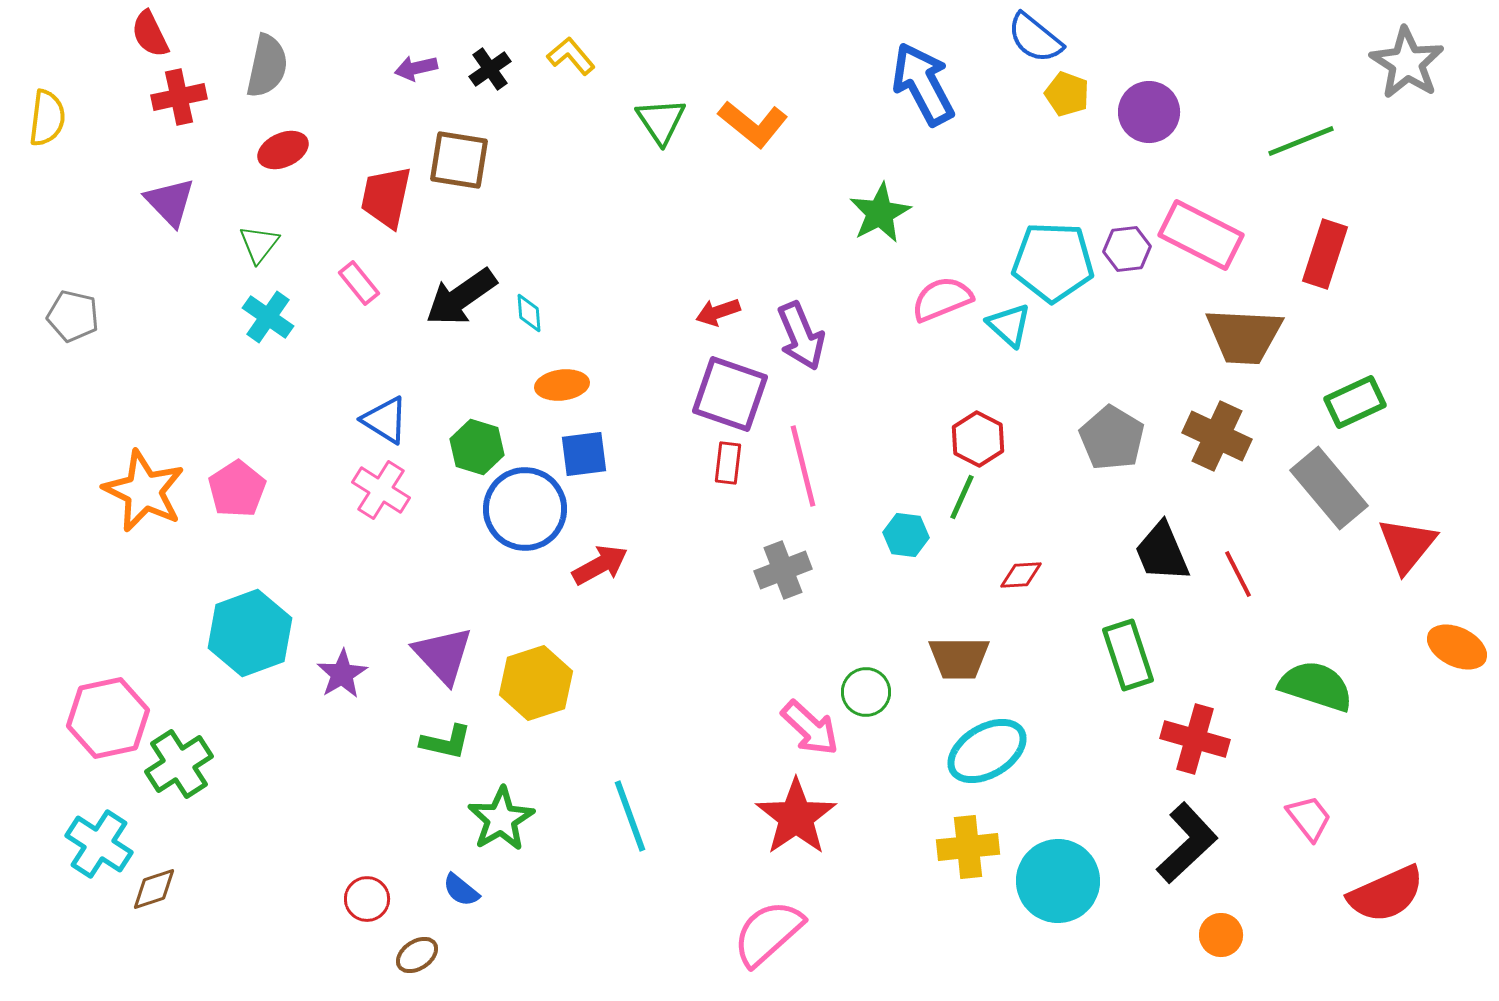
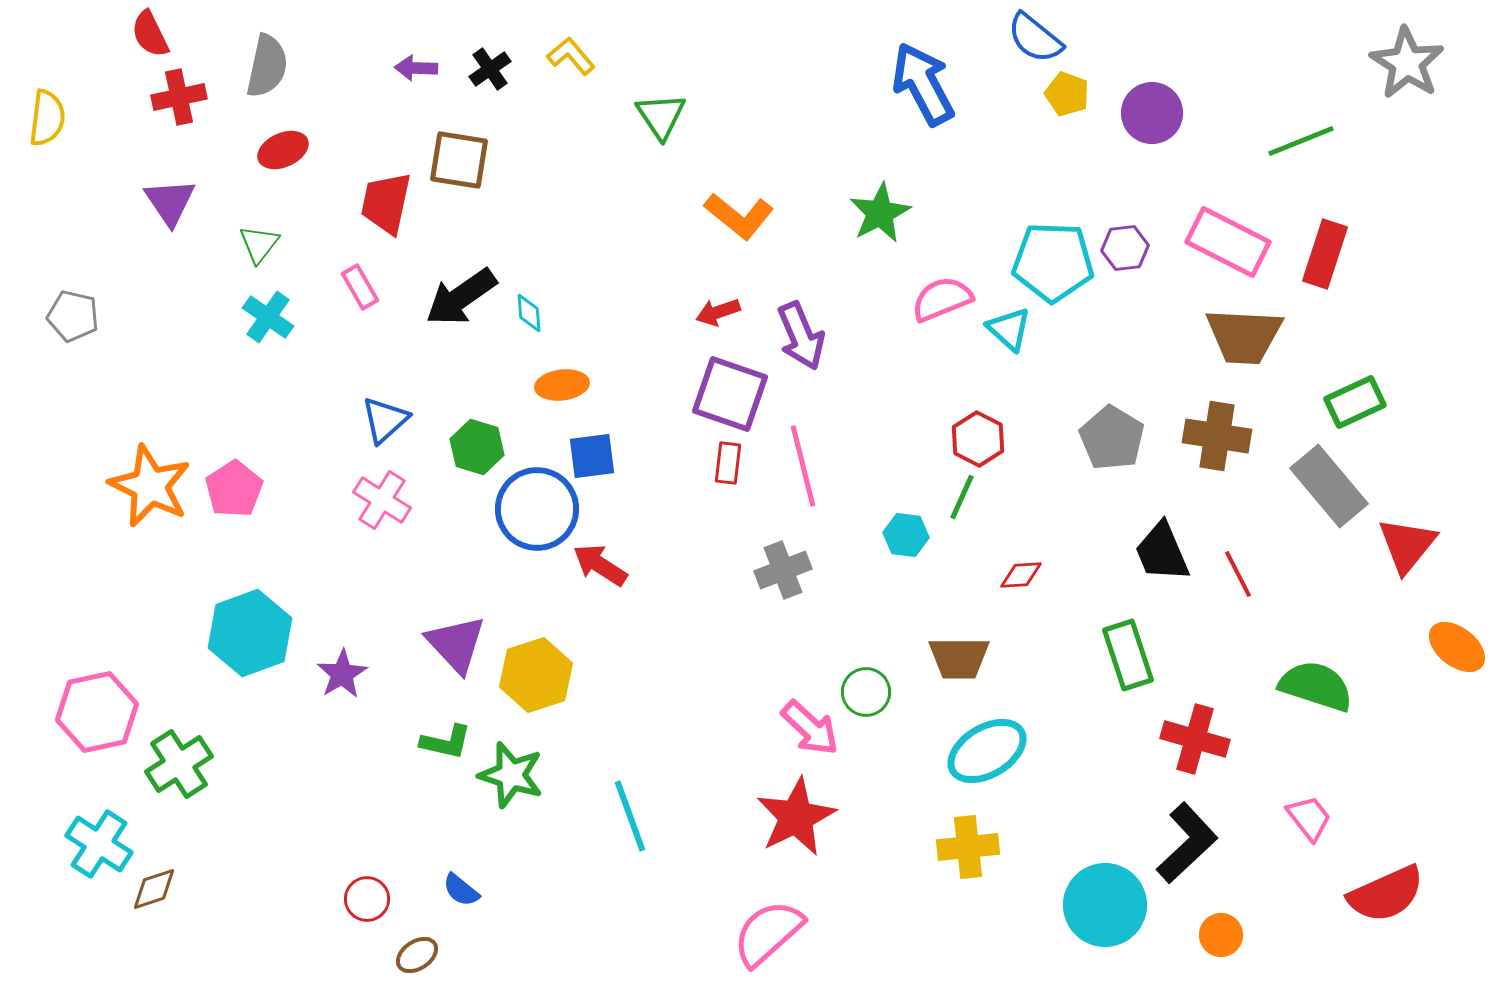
purple arrow at (416, 68): rotated 15 degrees clockwise
purple circle at (1149, 112): moved 3 px right, 1 px down
green triangle at (661, 121): moved 5 px up
orange L-shape at (753, 124): moved 14 px left, 92 px down
red trapezoid at (386, 197): moved 6 px down
purple triangle at (170, 202): rotated 10 degrees clockwise
pink rectangle at (1201, 235): moved 27 px right, 7 px down
purple hexagon at (1127, 249): moved 2 px left, 1 px up
pink rectangle at (359, 283): moved 1 px right, 4 px down; rotated 9 degrees clockwise
cyan triangle at (1009, 325): moved 4 px down
blue triangle at (385, 420): rotated 46 degrees clockwise
brown cross at (1217, 436): rotated 16 degrees counterclockwise
blue square at (584, 454): moved 8 px right, 2 px down
gray rectangle at (1329, 488): moved 2 px up
pink pentagon at (237, 489): moved 3 px left
pink cross at (381, 490): moved 1 px right, 10 px down
orange star at (144, 491): moved 6 px right, 5 px up
blue circle at (525, 509): moved 12 px right
red arrow at (600, 565): rotated 118 degrees counterclockwise
orange ellipse at (1457, 647): rotated 12 degrees clockwise
purple triangle at (443, 655): moved 13 px right, 11 px up
yellow hexagon at (536, 683): moved 8 px up
pink hexagon at (108, 718): moved 11 px left, 6 px up
red star at (796, 817): rotated 8 degrees clockwise
green star at (501, 819): moved 10 px right, 44 px up; rotated 24 degrees counterclockwise
cyan circle at (1058, 881): moved 47 px right, 24 px down
